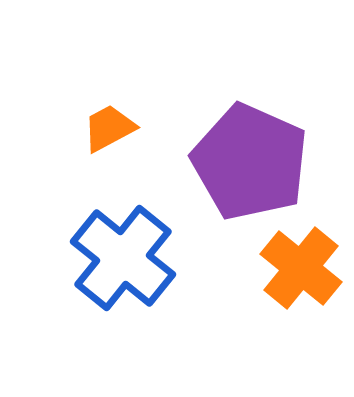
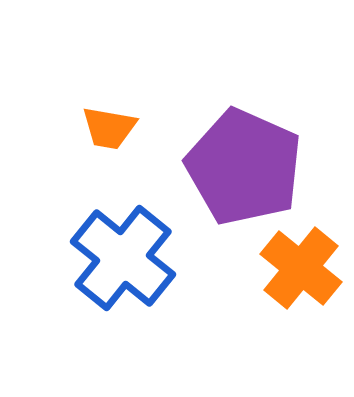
orange trapezoid: rotated 142 degrees counterclockwise
purple pentagon: moved 6 px left, 5 px down
